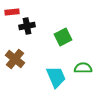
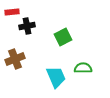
brown cross: rotated 30 degrees clockwise
